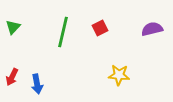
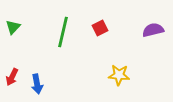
purple semicircle: moved 1 px right, 1 px down
